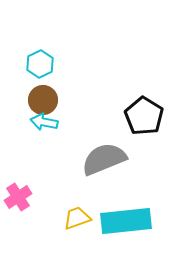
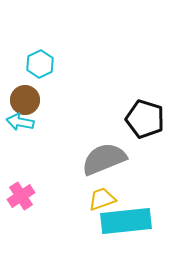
brown circle: moved 18 px left
black pentagon: moved 1 px right, 3 px down; rotated 15 degrees counterclockwise
cyan arrow: moved 24 px left
pink cross: moved 3 px right, 1 px up
yellow trapezoid: moved 25 px right, 19 px up
